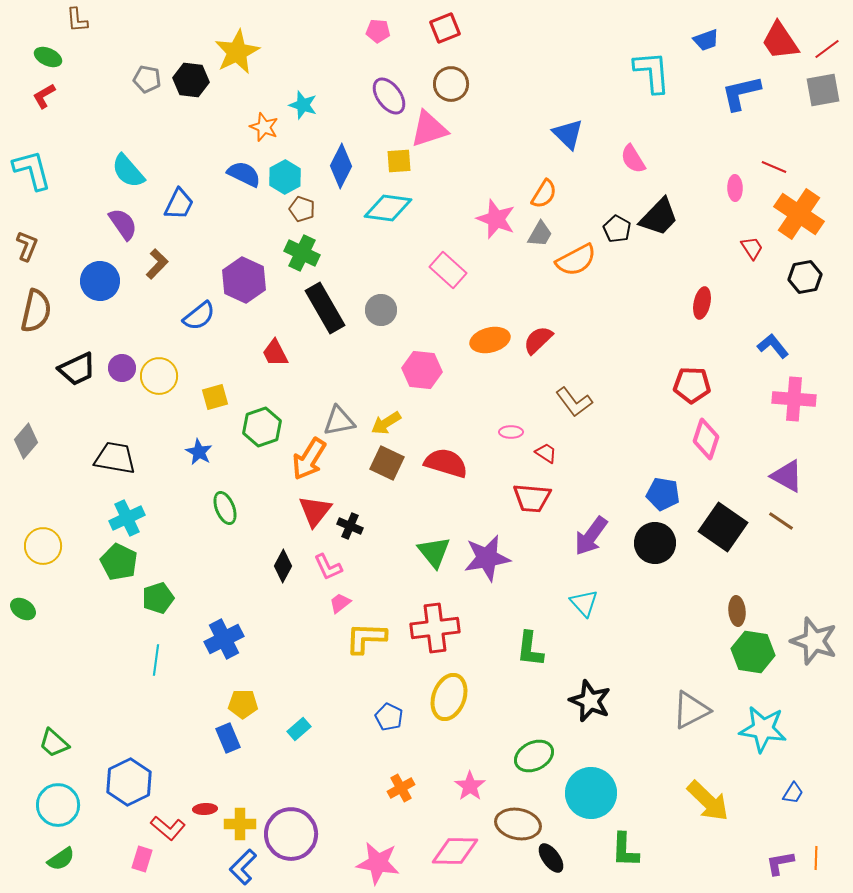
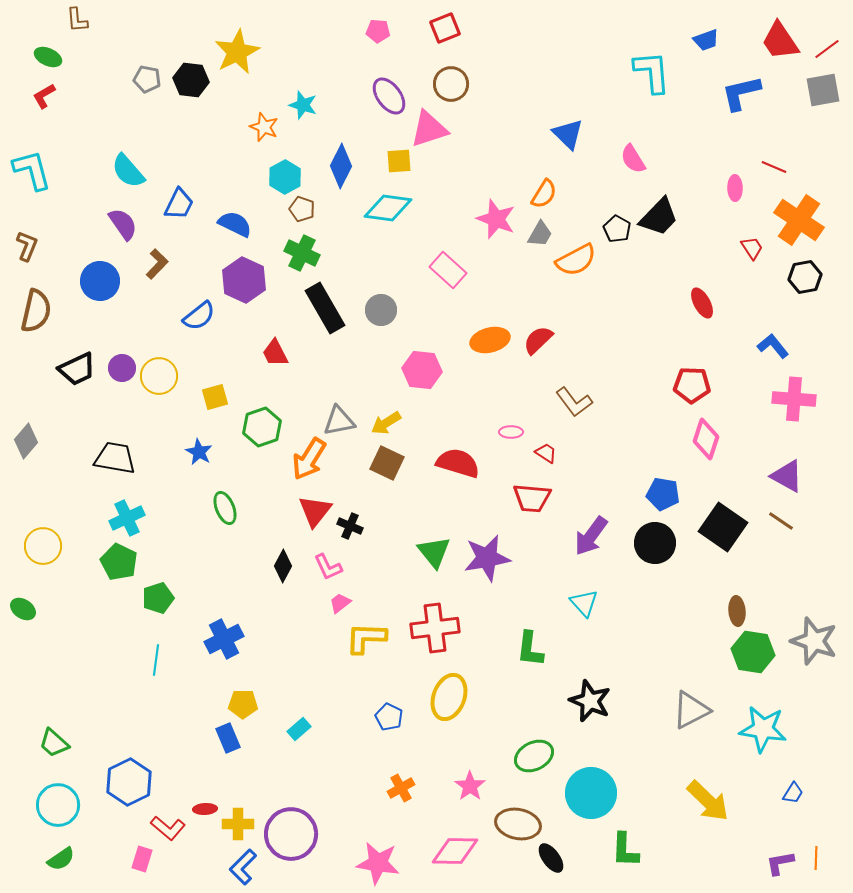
blue semicircle at (244, 174): moved 9 px left, 50 px down
orange cross at (799, 214): moved 6 px down
red ellipse at (702, 303): rotated 40 degrees counterclockwise
red semicircle at (446, 463): moved 12 px right
yellow cross at (240, 824): moved 2 px left
